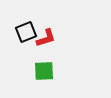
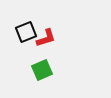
green square: moved 2 px left, 1 px up; rotated 20 degrees counterclockwise
